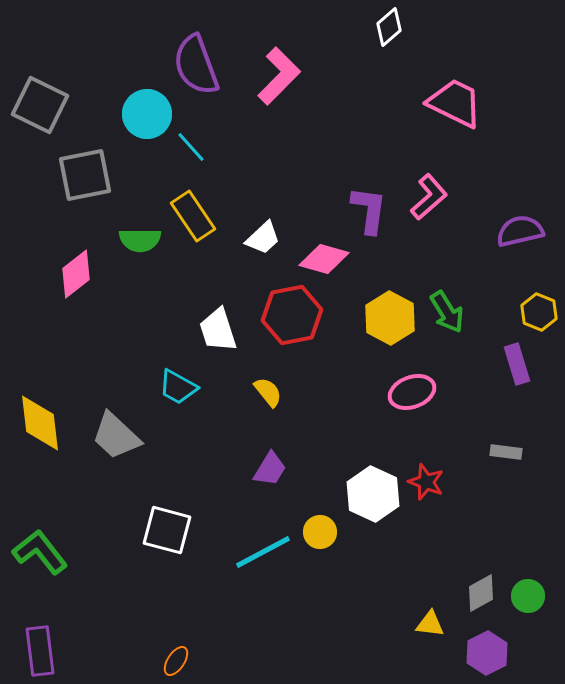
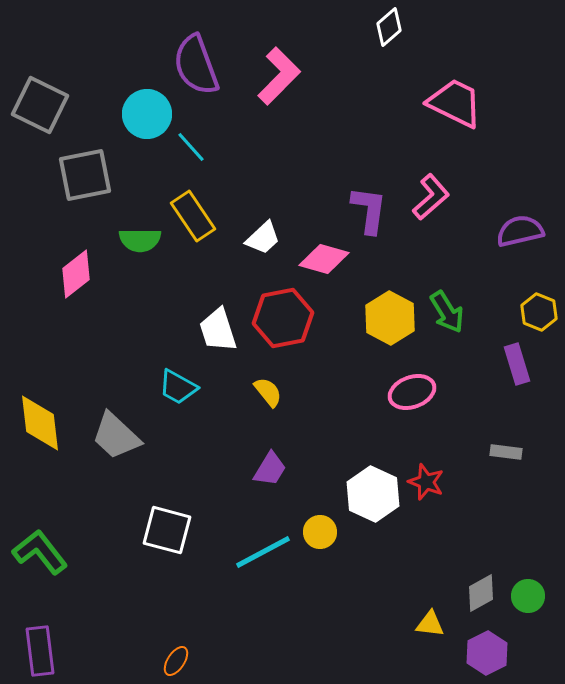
pink L-shape at (429, 197): moved 2 px right
red hexagon at (292, 315): moved 9 px left, 3 px down
